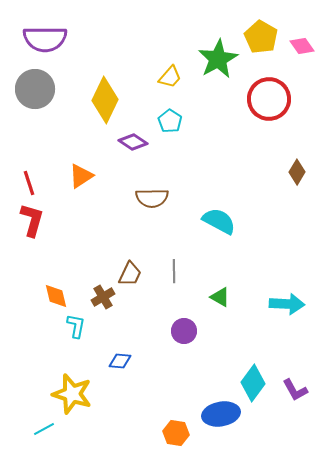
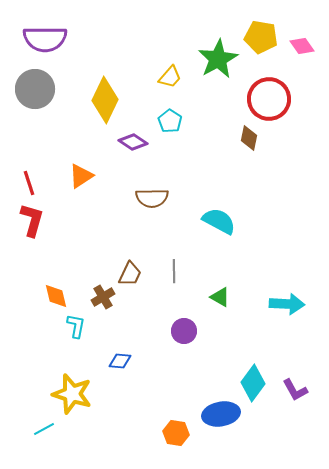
yellow pentagon: rotated 20 degrees counterclockwise
brown diamond: moved 48 px left, 34 px up; rotated 20 degrees counterclockwise
